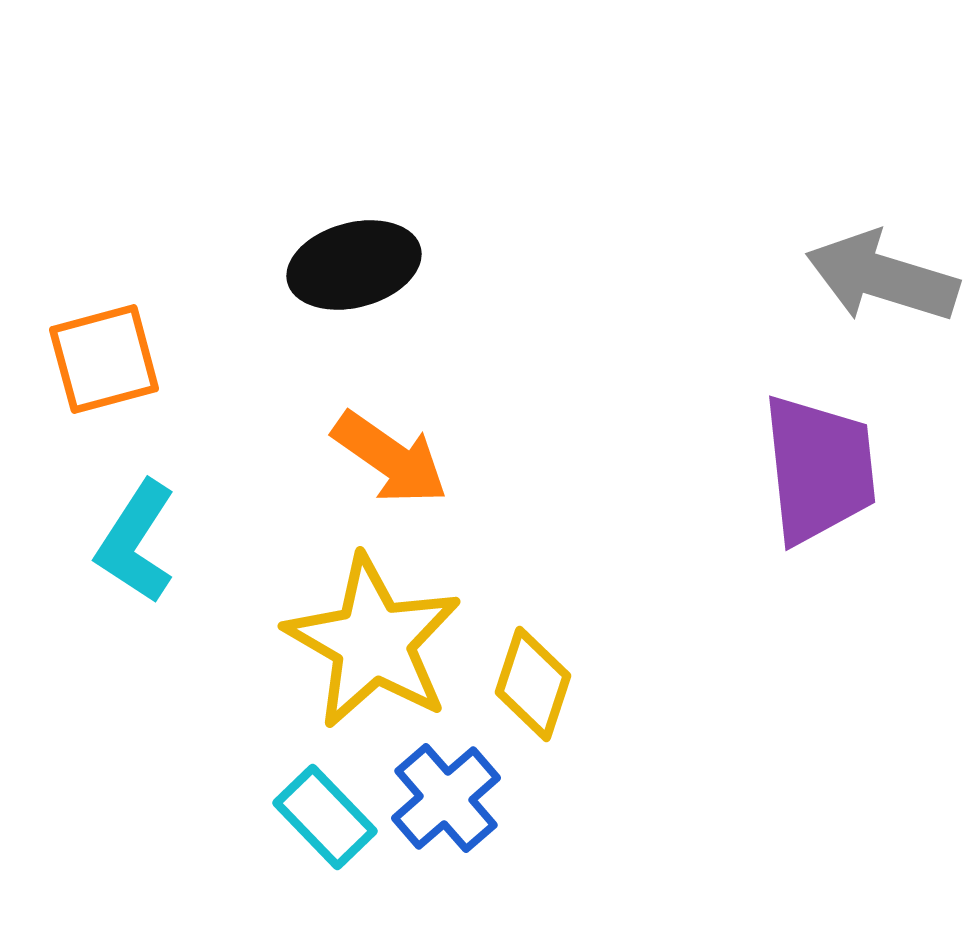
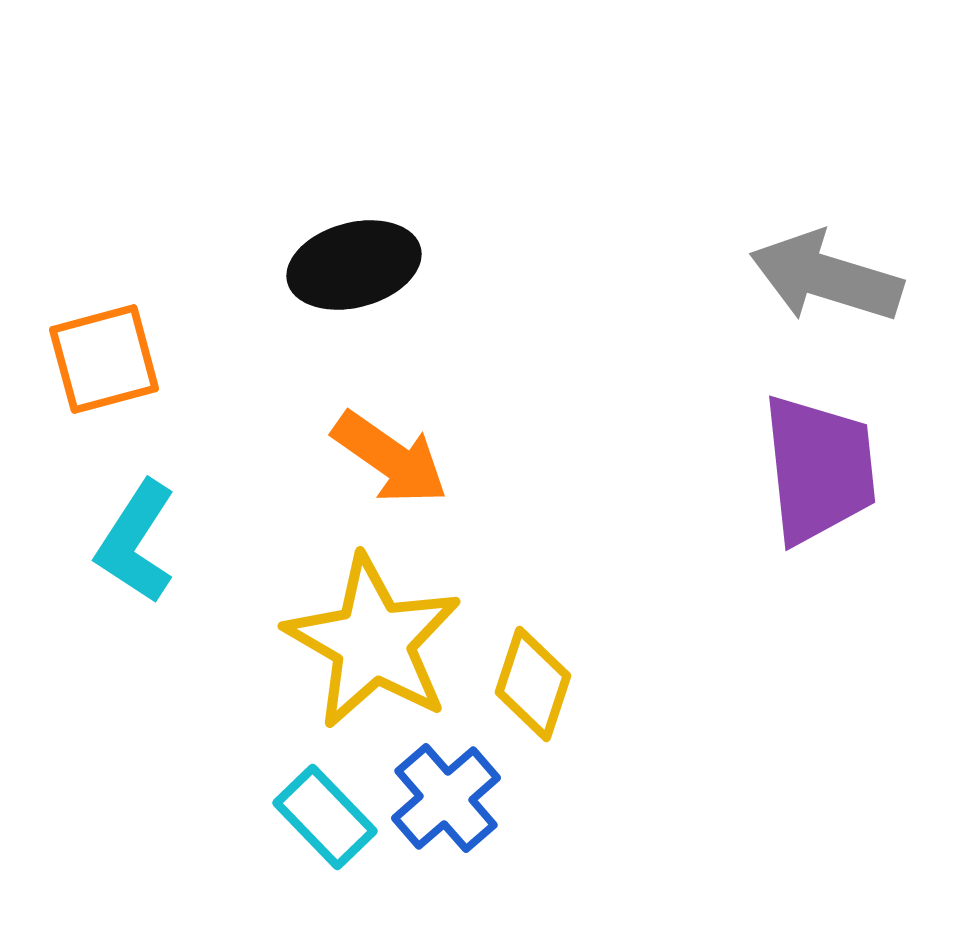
gray arrow: moved 56 px left
